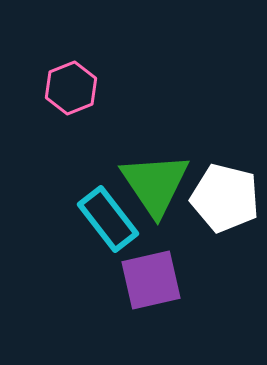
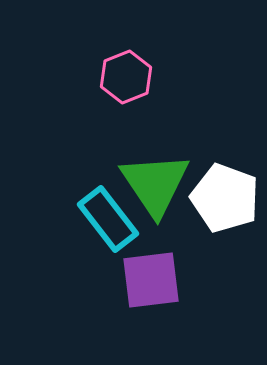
pink hexagon: moved 55 px right, 11 px up
white pentagon: rotated 6 degrees clockwise
purple square: rotated 6 degrees clockwise
